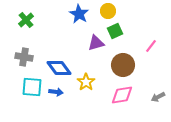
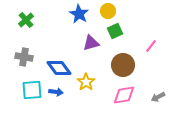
purple triangle: moved 5 px left
cyan square: moved 3 px down; rotated 10 degrees counterclockwise
pink diamond: moved 2 px right
